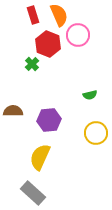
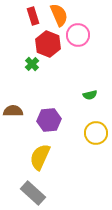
red rectangle: moved 1 px down
